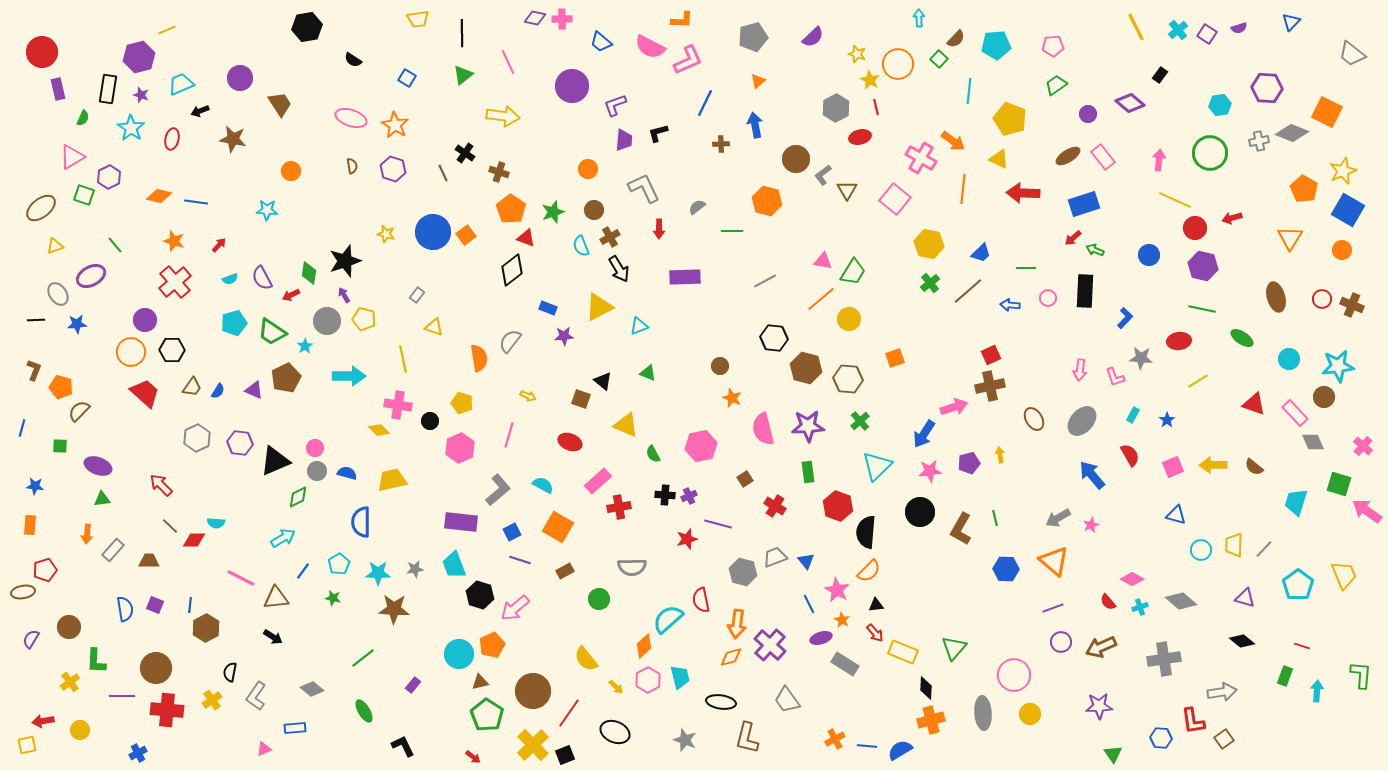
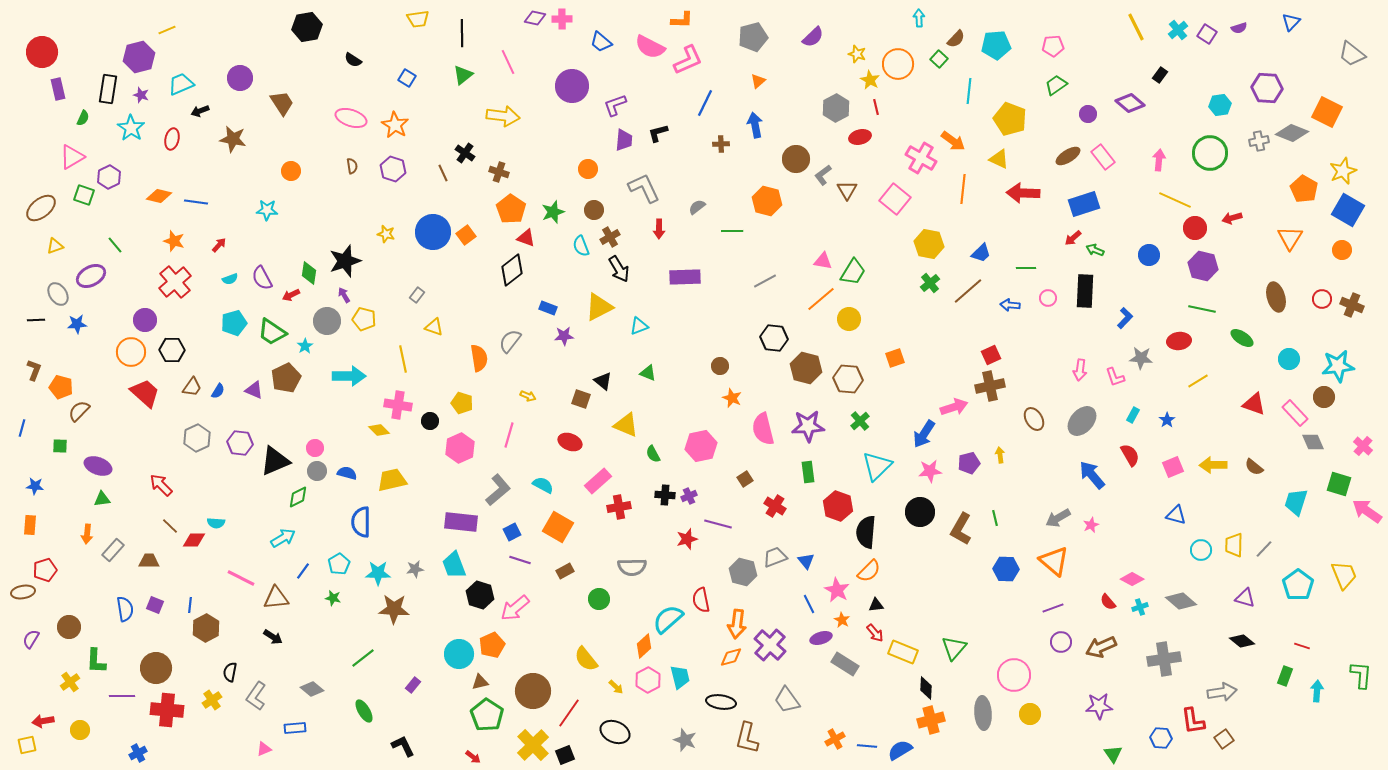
brown trapezoid at (280, 104): moved 2 px right, 1 px up
